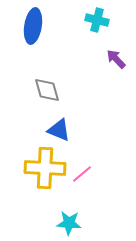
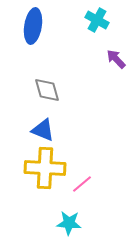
cyan cross: rotated 15 degrees clockwise
blue triangle: moved 16 px left
pink line: moved 10 px down
